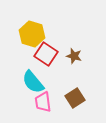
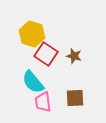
brown square: rotated 30 degrees clockwise
